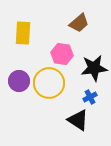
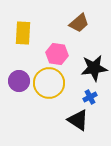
pink hexagon: moved 5 px left
